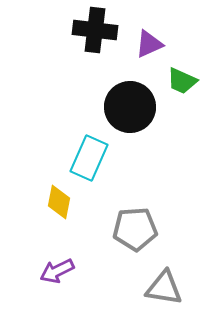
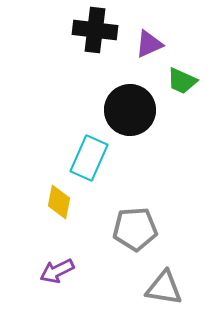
black circle: moved 3 px down
